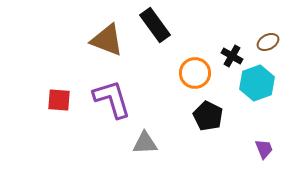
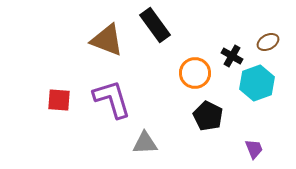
purple trapezoid: moved 10 px left
